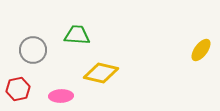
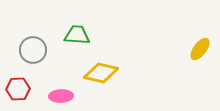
yellow ellipse: moved 1 px left, 1 px up
red hexagon: rotated 10 degrees clockwise
